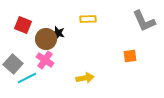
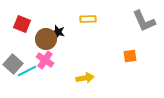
red square: moved 1 px left, 1 px up
black star: moved 1 px up
cyan line: moved 7 px up
